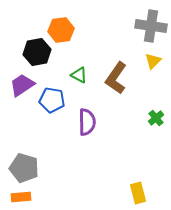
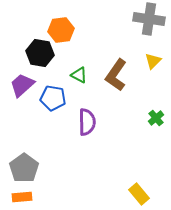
gray cross: moved 2 px left, 7 px up
black hexagon: moved 3 px right, 1 px down; rotated 20 degrees clockwise
brown L-shape: moved 3 px up
purple trapezoid: rotated 8 degrees counterclockwise
blue pentagon: moved 1 px right, 2 px up
gray pentagon: rotated 20 degrees clockwise
yellow rectangle: moved 1 px right, 1 px down; rotated 25 degrees counterclockwise
orange rectangle: moved 1 px right
